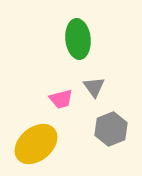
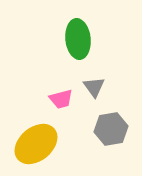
gray hexagon: rotated 12 degrees clockwise
